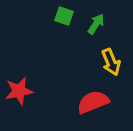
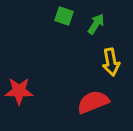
yellow arrow: rotated 12 degrees clockwise
red star: rotated 12 degrees clockwise
